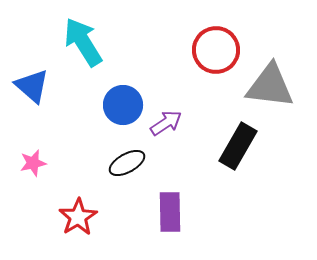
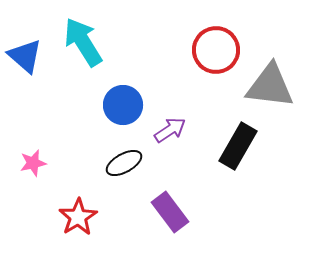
blue triangle: moved 7 px left, 30 px up
purple arrow: moved 4 px right, 7 px down
black ellipse: moved 3 px left
purple rectangle: rotated 36 degrees counterclockwise
